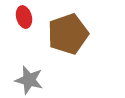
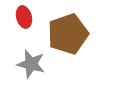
gray star: moved 2 px right, 16 px up
